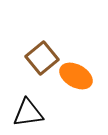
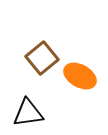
orange ellipse: moved 4 px right
